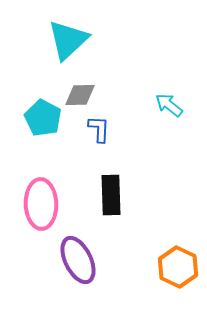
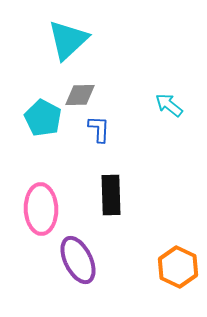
pink ellipse: moved 5 px down
